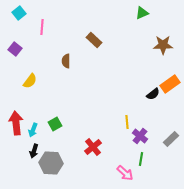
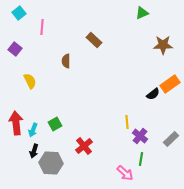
yellow semicircle: rotated 63 degrees counterclockwise
red cross: moved 9 px left, 1 px up
